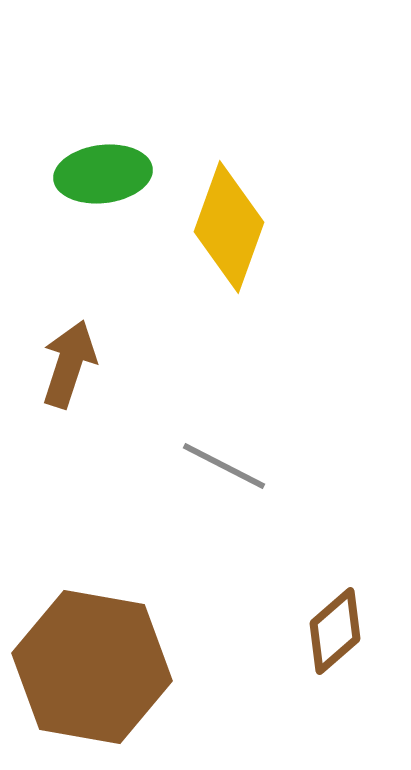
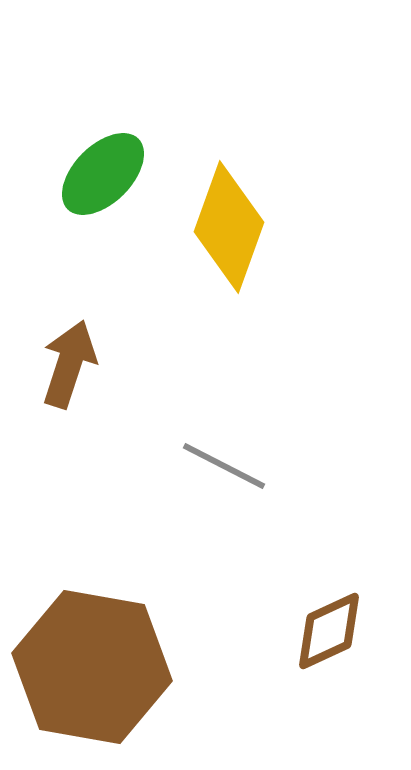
green ellipse: rotated 38 degrees counterclockwise
brown diamond: moved 6 px left; rotated 16 degrees clockwise
